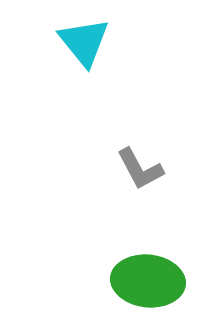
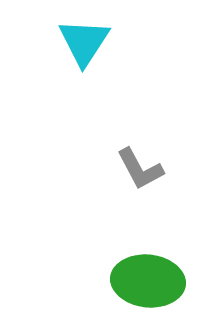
cyan triangle: rotated 12 degrees clockwise
